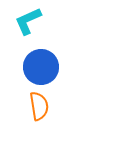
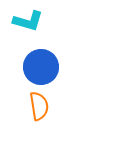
cyan L-shape: rotated 140 degrees counterclockwise
